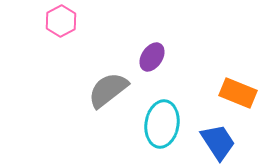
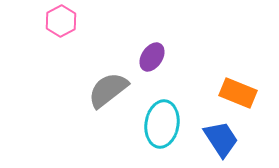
blue trapezoid: moved 3 px right, 3 px up
